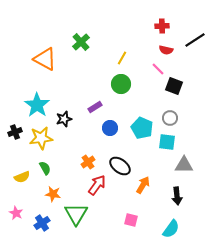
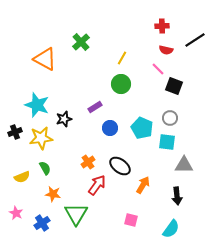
cyan star: rotated 15 degrees counterclockwise
